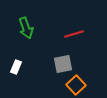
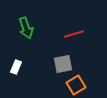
orange square: rotated 12 degrees clockwise
